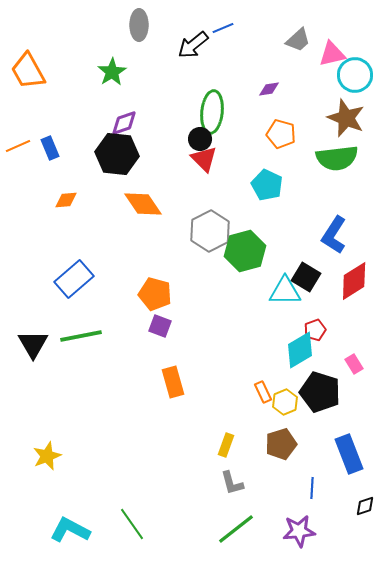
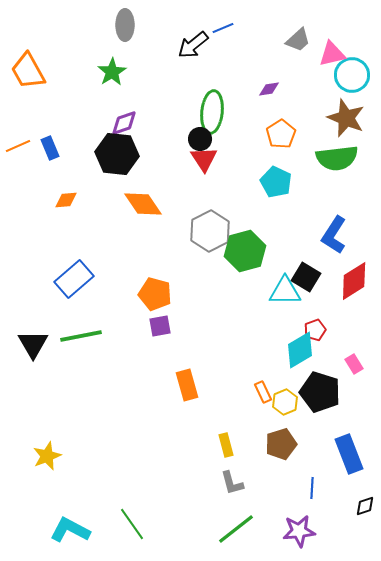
gray ellipse at (139, 25): moved 14 px left
cyan circle at (355, 75): moved 3 px left
orange pentagon at (281, 134): rotated 24 degrees clockwise
red triangle at (204, 159): rotated 12 degrees clockwise
cyan pentagon at (267, 185): moved 9 px right, 3 px up
purple square at (160, 326): rotated 30 degrees counterclockwise
orange rectangle at (173, 382): moved 14 px right, 3 px down
yellow rectangle at (226, 445): rotated 35 degrees counterclockwise
